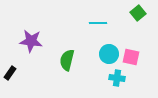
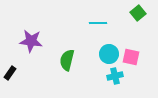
cyan cross: moved 2 px left, 2 px up; rotated 21 degrees counterclockwise
